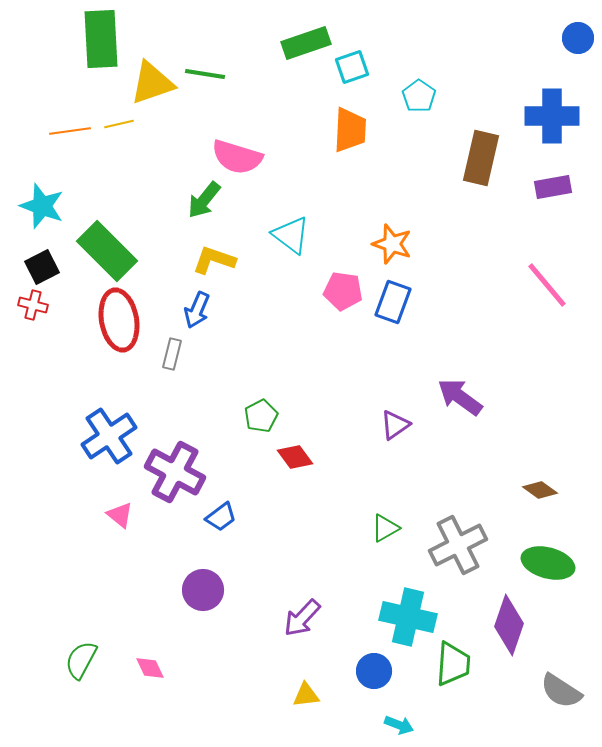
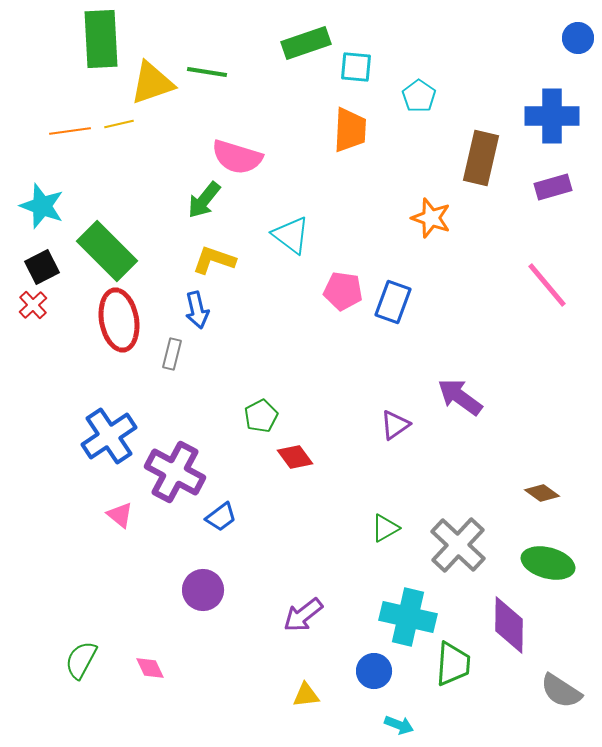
cyan square at (352, 67): moved 4 px right; rotated 24 degrees clockwise
green line at (205, 74): moved 2 px right, 2 px up
purple rectangle at (553, 187): rotated 6 degrees counterclockwise
orange star at (392, 244): moved 39 px right, 26 px up
red cross at (33, 305): rotated 32 degrees clockwise
blue arrow at (197, 310): rotated 36 degrees counterclockwise
brown diamond at (540, 490): moved 2 px right, 3 px down
gray cross at (458, 545): rotated 20 degrees counterclockwise
purple arrow at (302, 618): moved 1 px right, 3 px up; rotated 9 degrees clockwise
purple diamond at (509, 625): rotated 18 degrees counterclockwise
